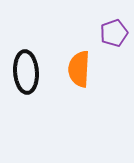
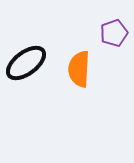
black ellipse: moved 9 px up; rotated 57 degrees clockwise
